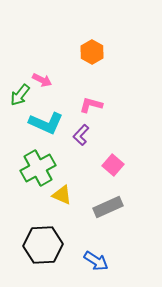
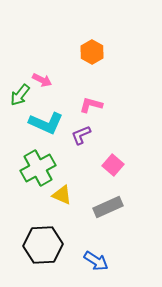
purple L-shape: rotated 25 degrees clockwise
